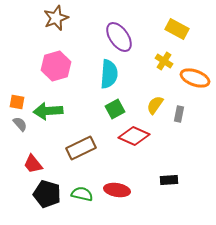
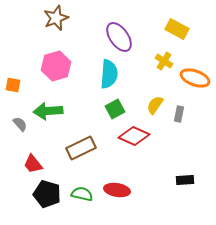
orange square: moved 4 px left, 17 px up
black rectangle: moved 16 px right
